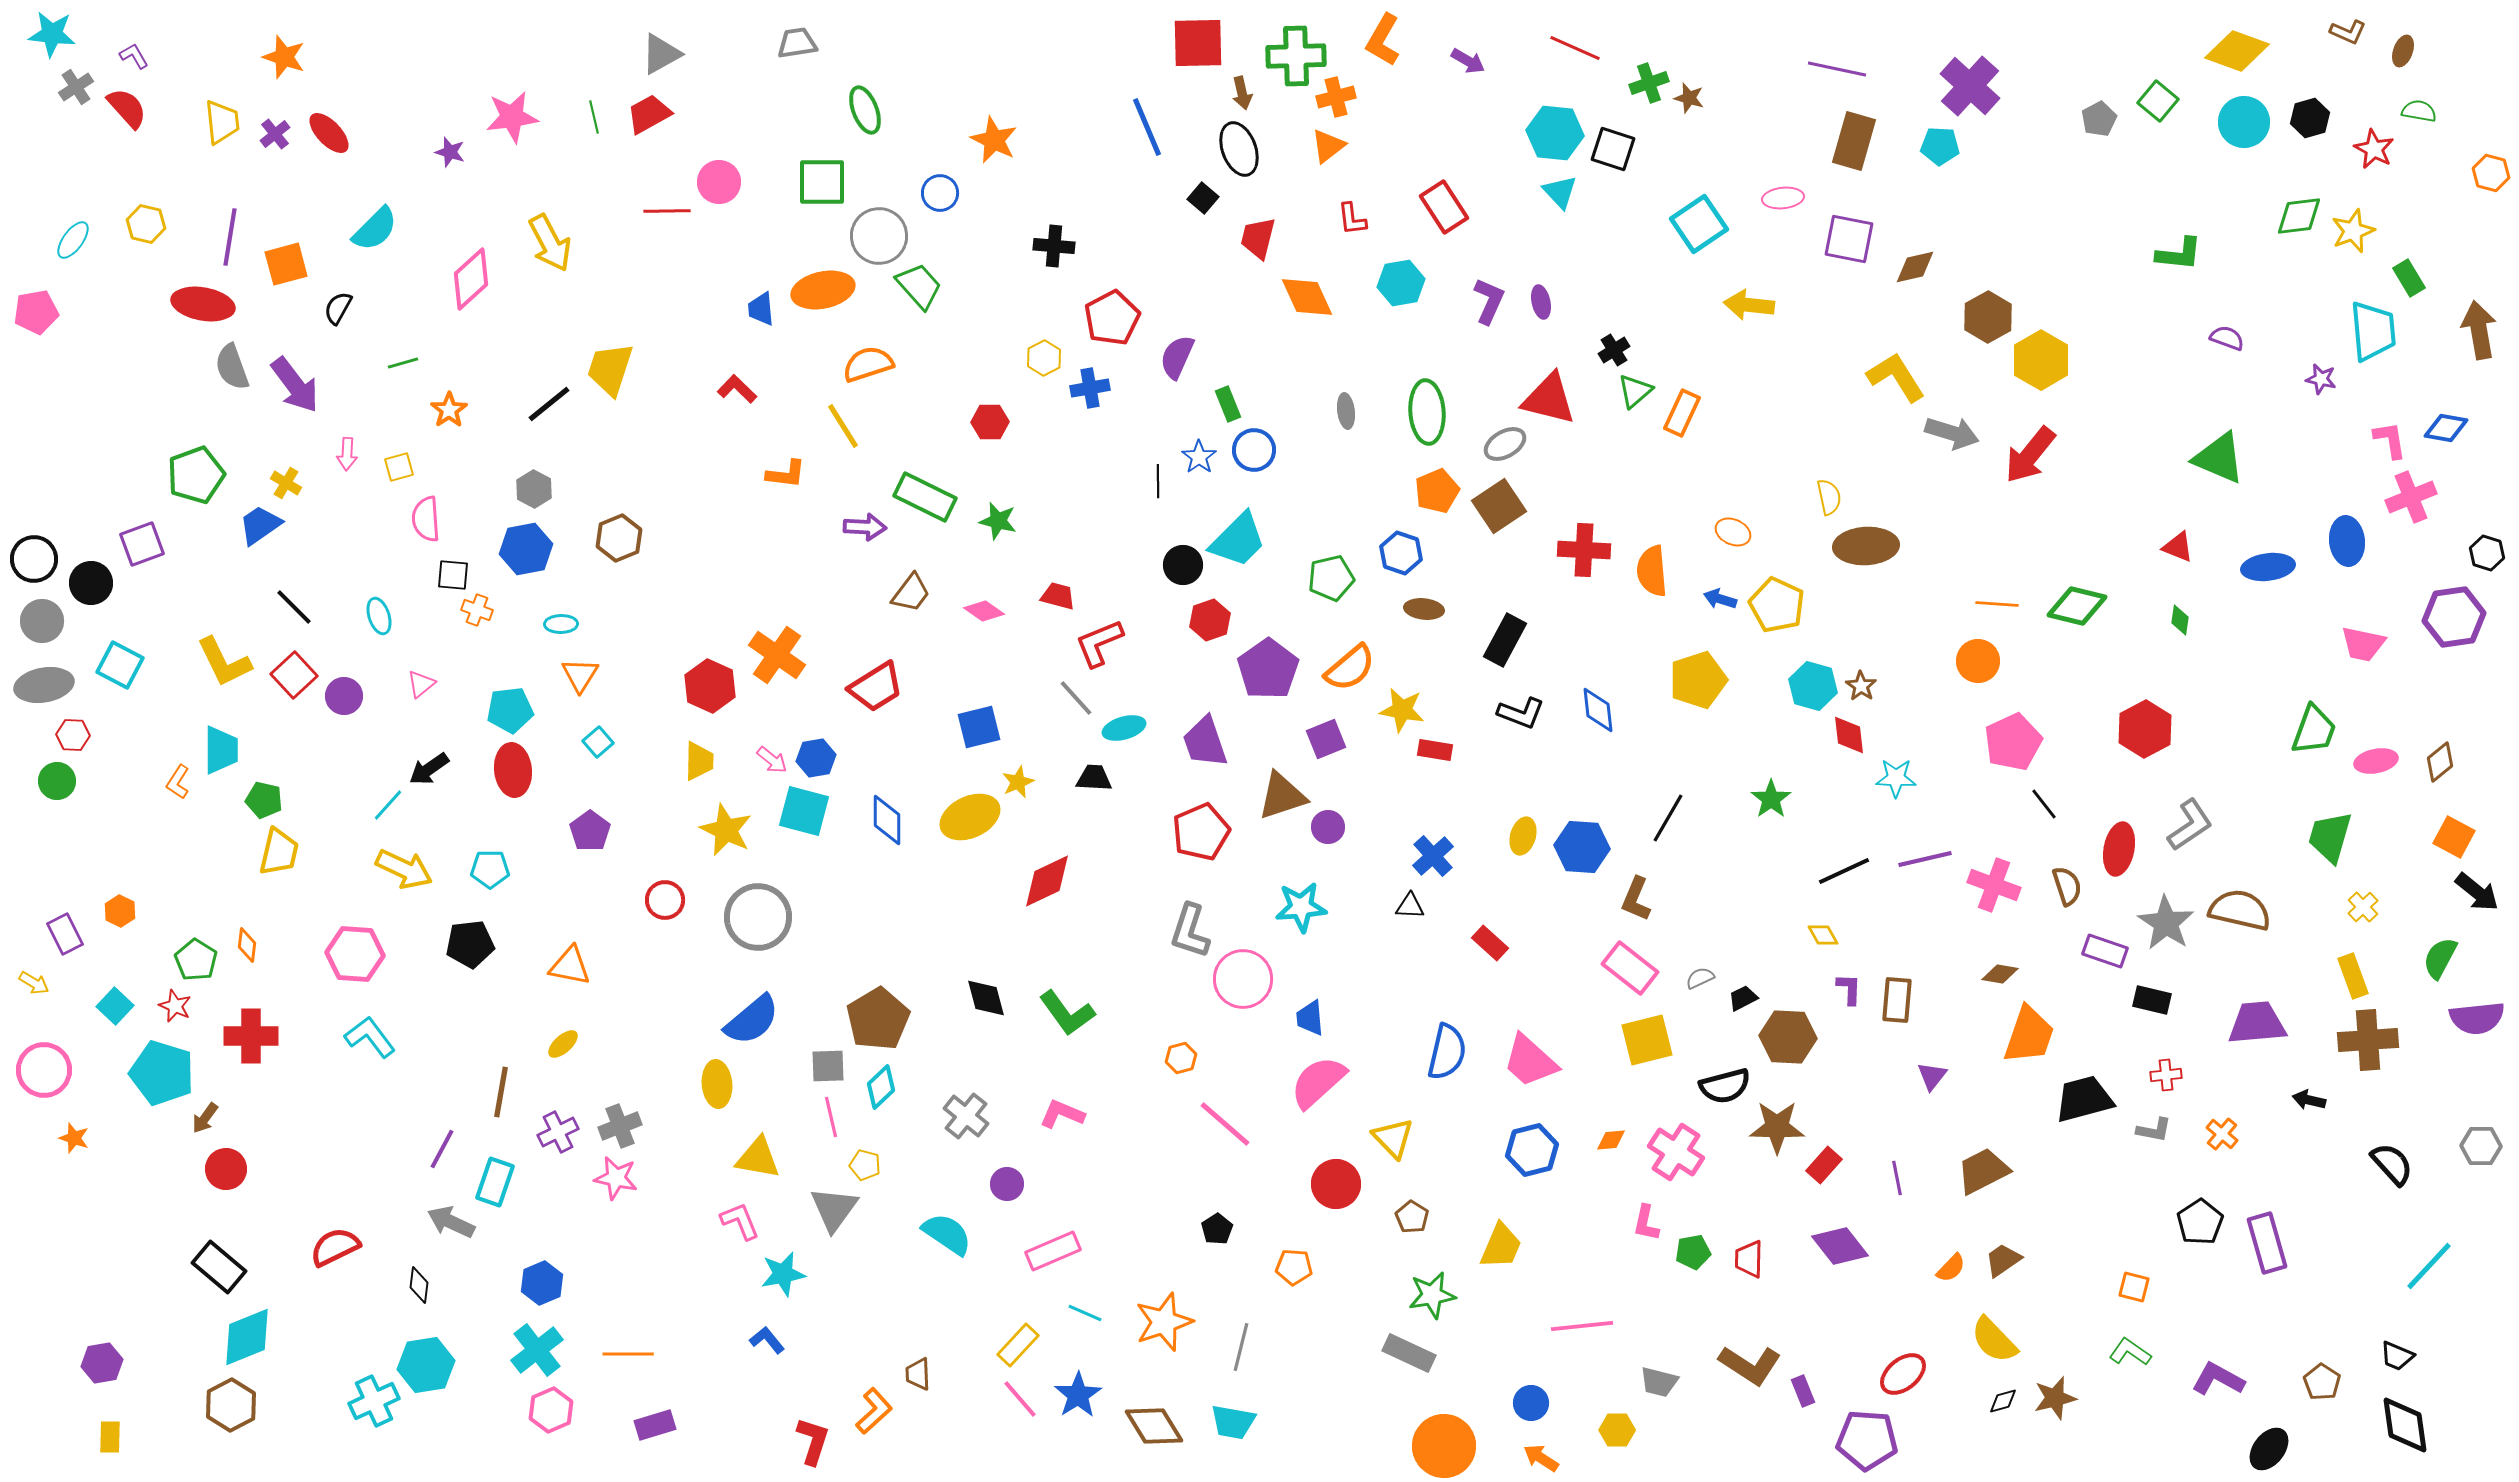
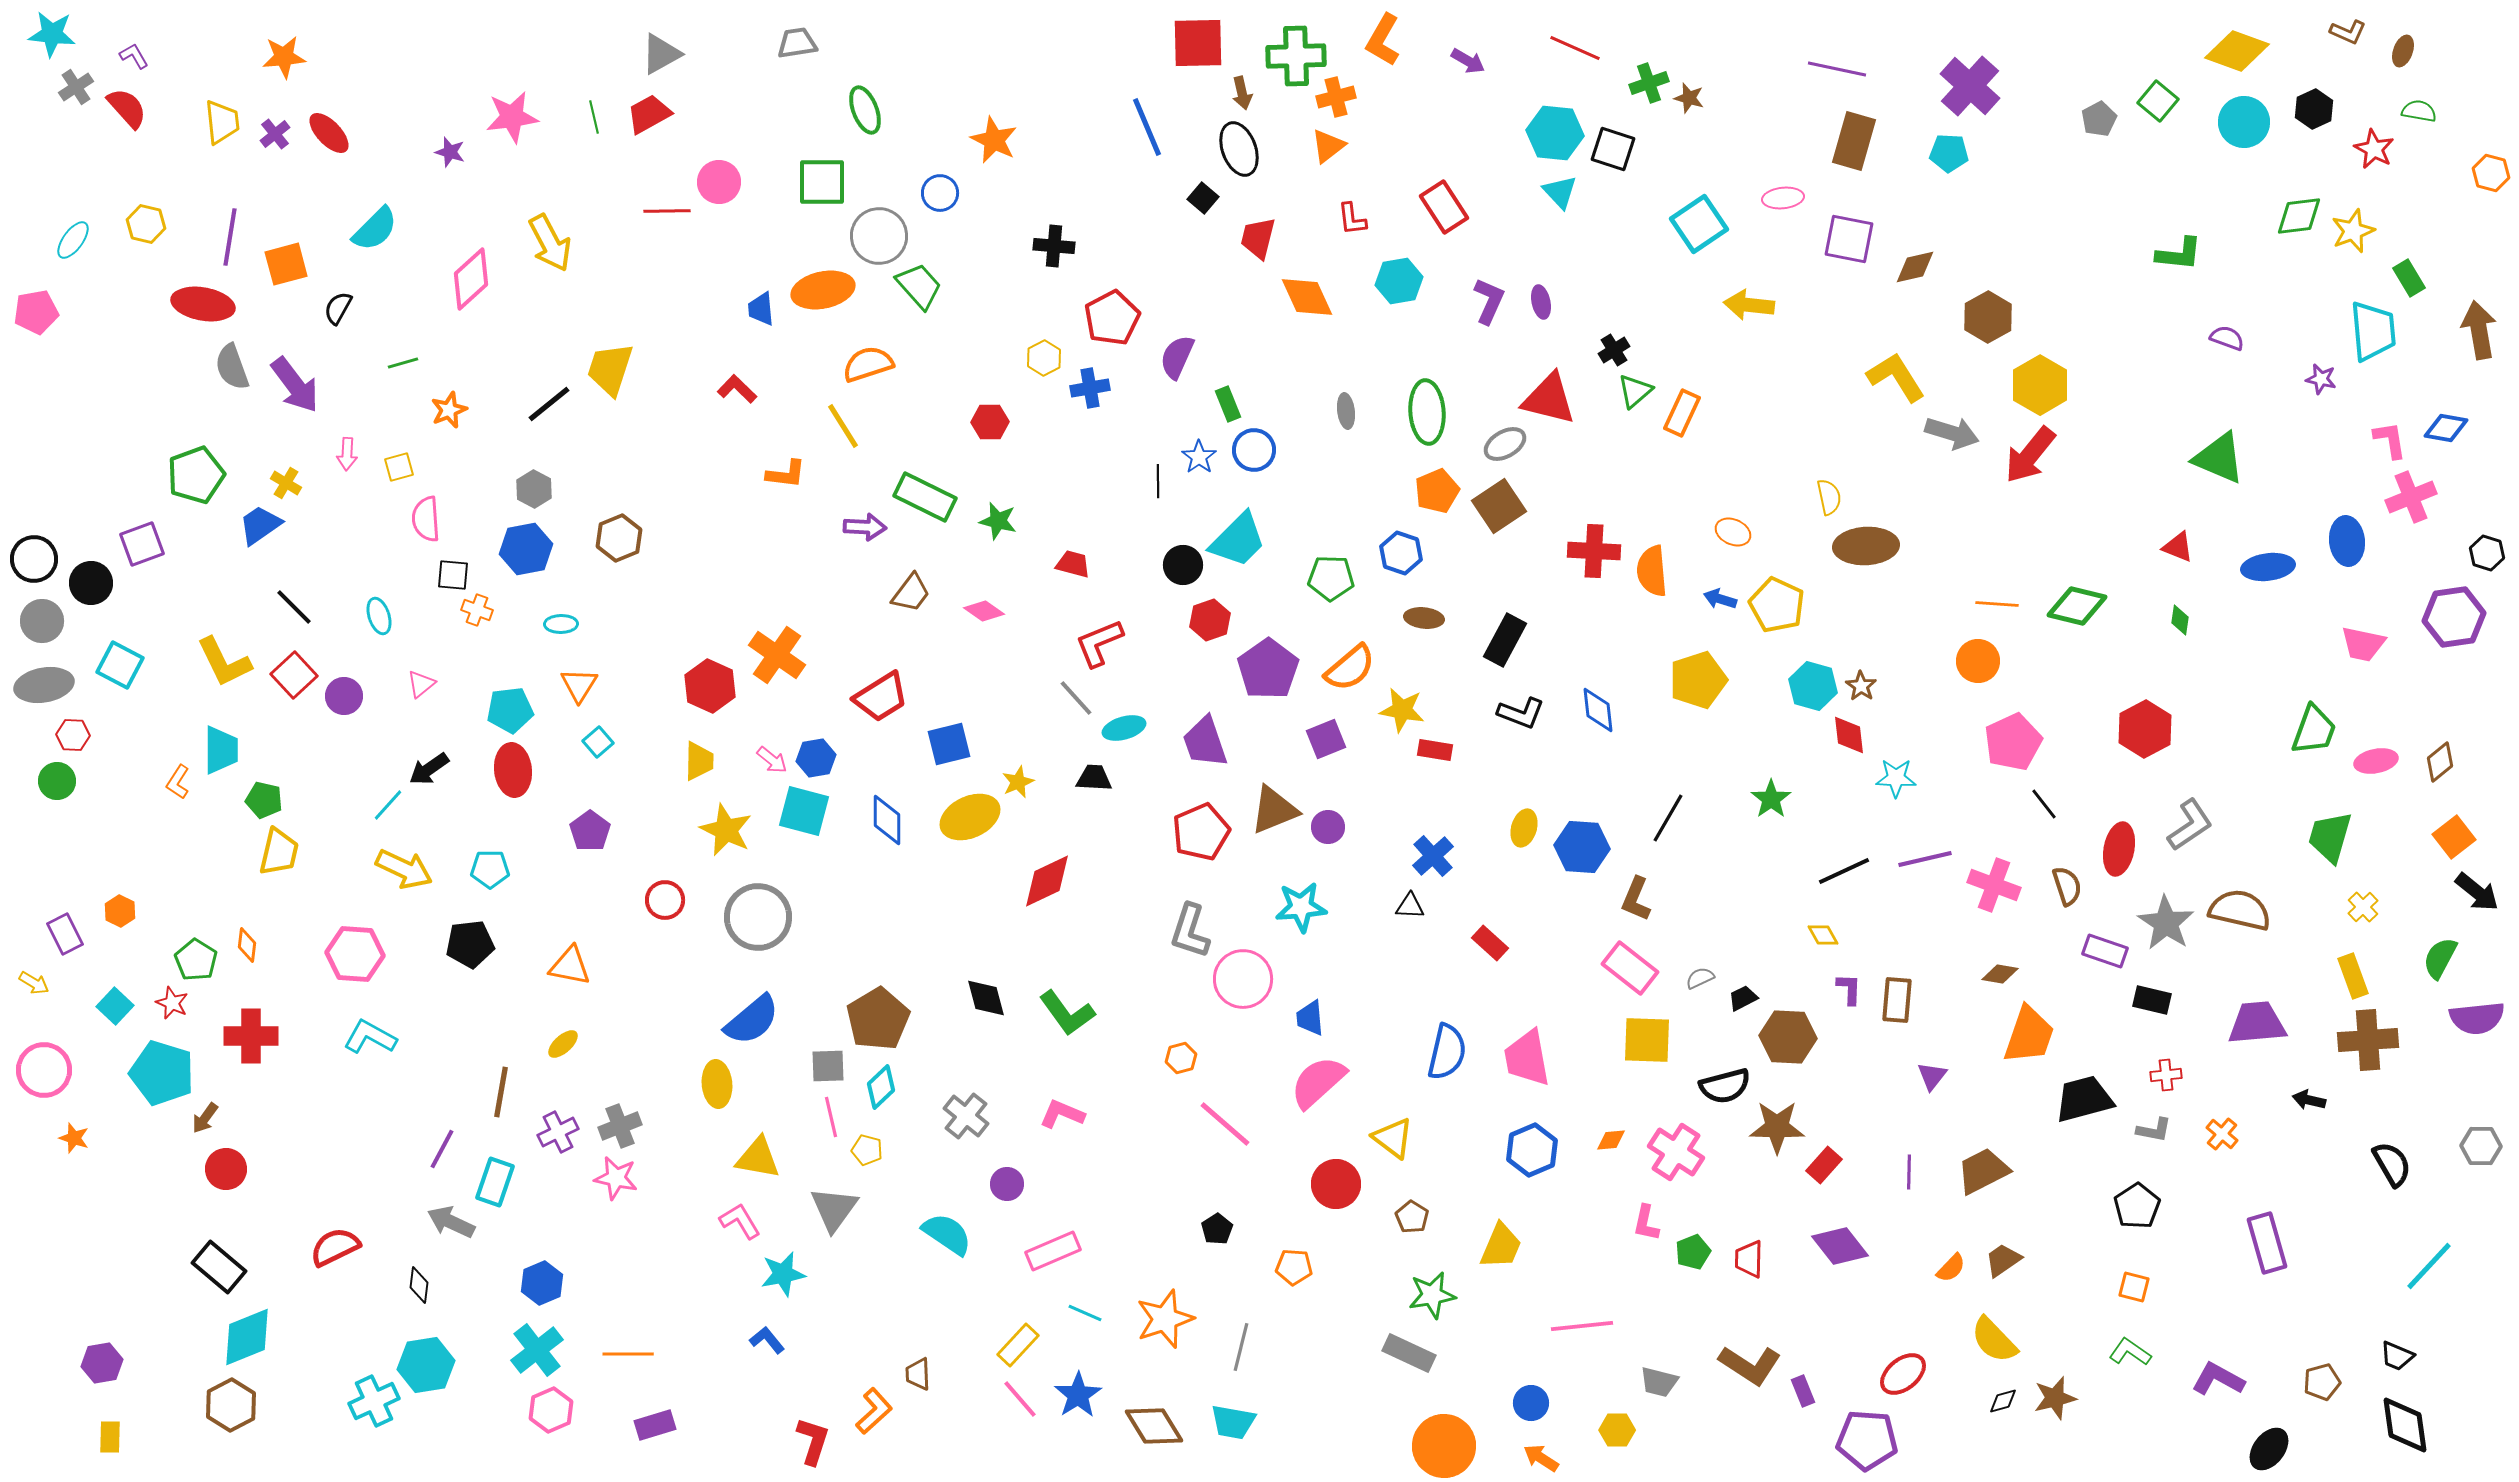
orange star at (284, 57): rotated 24 degrees counterclockwise
black hexagon at (2310, 118): moved 4 px right, 9 px up; rotated 9 degrees counterclockwise
cyan pentagon at (1940, 146): moved 9 px right, 7 px down
cyan hexagon at (1401, 283): moved 2 px left, 2 px up
yellow hexagon at (2041, 360): moved 1 px left, 25 px down
orange star at (449, 410): rotated 12 degrees clockwise
red cross at (1584, 550): moved 10 px right, 1 px down
green pentagon at (1331, 578): rotated 15 degrees clockwise
red trapezoid at (1058, 596): moved 15 px right, 32 px up
brown ellipse at (1424, 609): moved 9 px down
orange triangle at (580, 675): moved 1 px left, 10 px down
red trapezoid at (876, 687): moved 5 px right, 10 px down
blue square at (979, 727): moved 30 px left, 17 px down
brown triangle at (1282, 796): moved 8 px left, 14 px down; rotated 4 degrees counterclockwise
yellow ellipse at (1523, 836): moved 1 px right, 8 px up
orange square at (2454, 837): rotated 24 degrees clockwise
red star at (175, 1006): moved 3 px left, 3 px up
cyan L-shape at (370, 1037): rotated 24 degrees counterclockwise
yellow square at (1647, 1040): rotated 16 degrees clockwise
pink trapezoid at (1530, 1061): moved 3 px left, 3 px up; rotated 38 degrees clockwise
yellow triangle at (1393, 1138): rotated 9 degrees counterclockwise
blue hexagon at (1532, 1150): rotated 9 degrees counterclockwise
black semicircle at (2392, 1164): rotated 12 degrees clockwise
yellow pentagon at (865, 1165): moved 2 px right, 15 px up
purple line at (1897, 1178): moved 12 px right, 6 px up; rotated 12 degrees clockwise
pink L-shape at (740, 1221): rotated 9 degrees counterclockwise
black pentagon at (2200, 1222): moved 63 px left, 16 px up
green pentagon at (1693, 1252): rotated 12 degrees counterclockwise
orange star at (1164, 1322): moved 1 px right, 3 px up
brown pentagon at (2322, 1382): rotated 24 degrees clockwise
